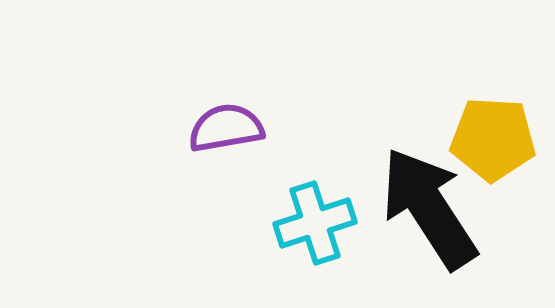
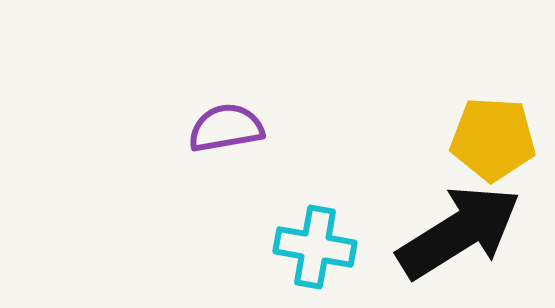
black arrow: moved 30 px right, 24 px down; rotated 91 degrees clockwise
cyan cross: moved 24 px down; rotated 28 degrees clockwise
